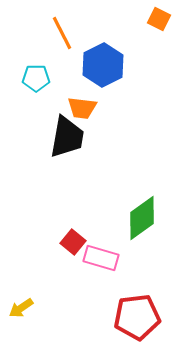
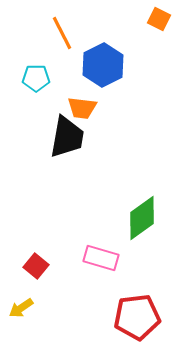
red square: moved 37 px left, 24 px down
